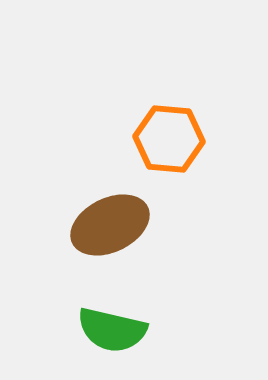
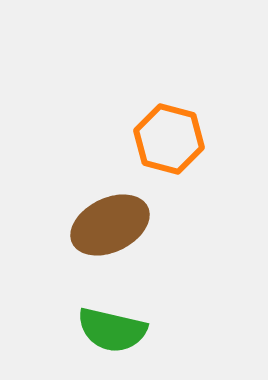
orange hexagon: rotated 10 degrees clockwise
